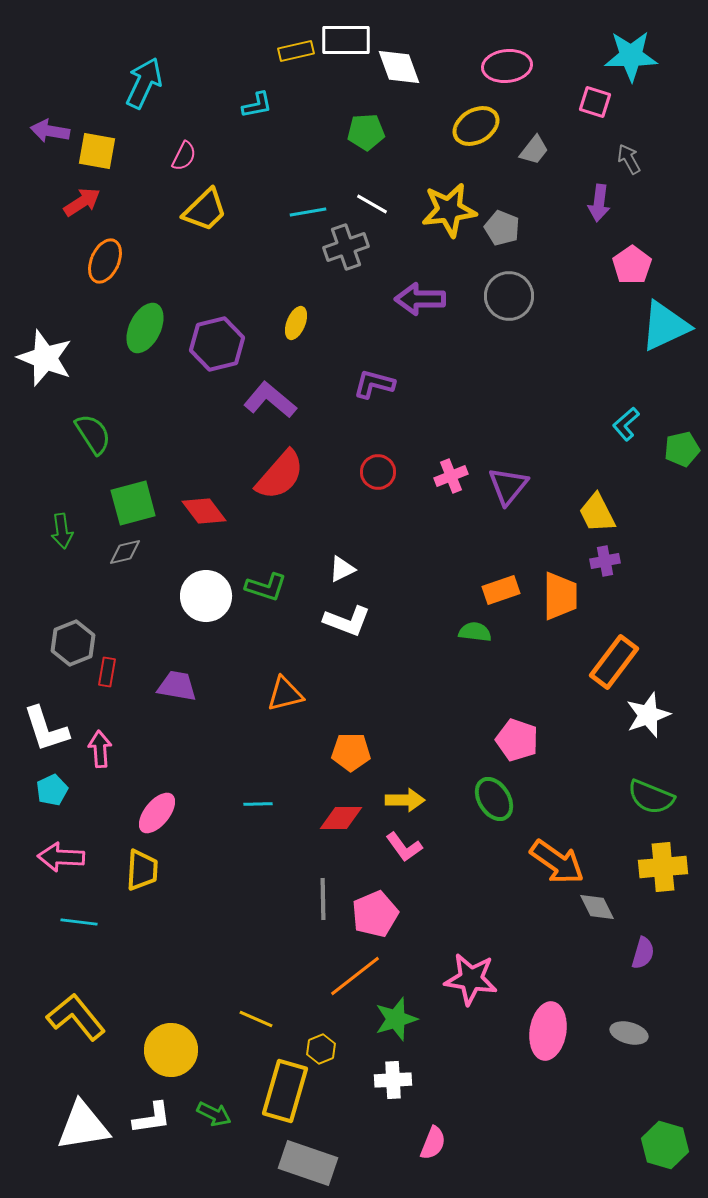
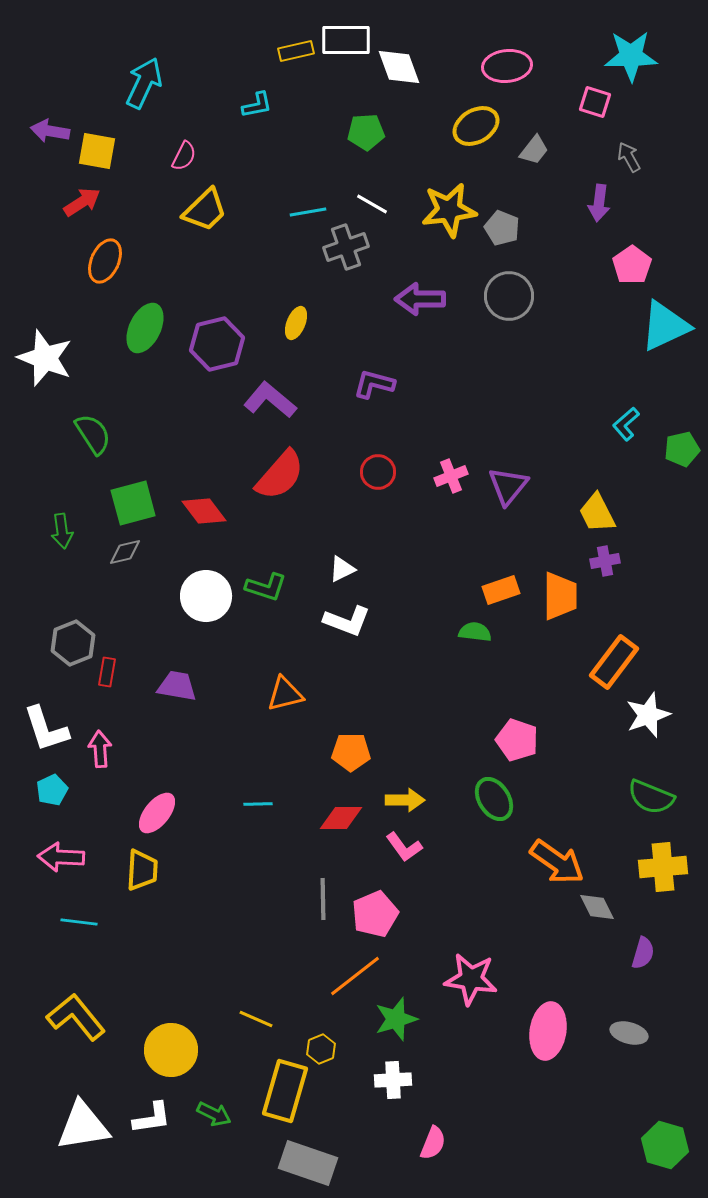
gray arrow at (629, 159): moved 2 px up
